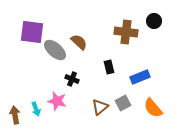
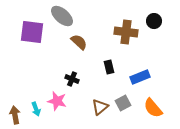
gray ellipse: moved 7 px right, 34 px up
